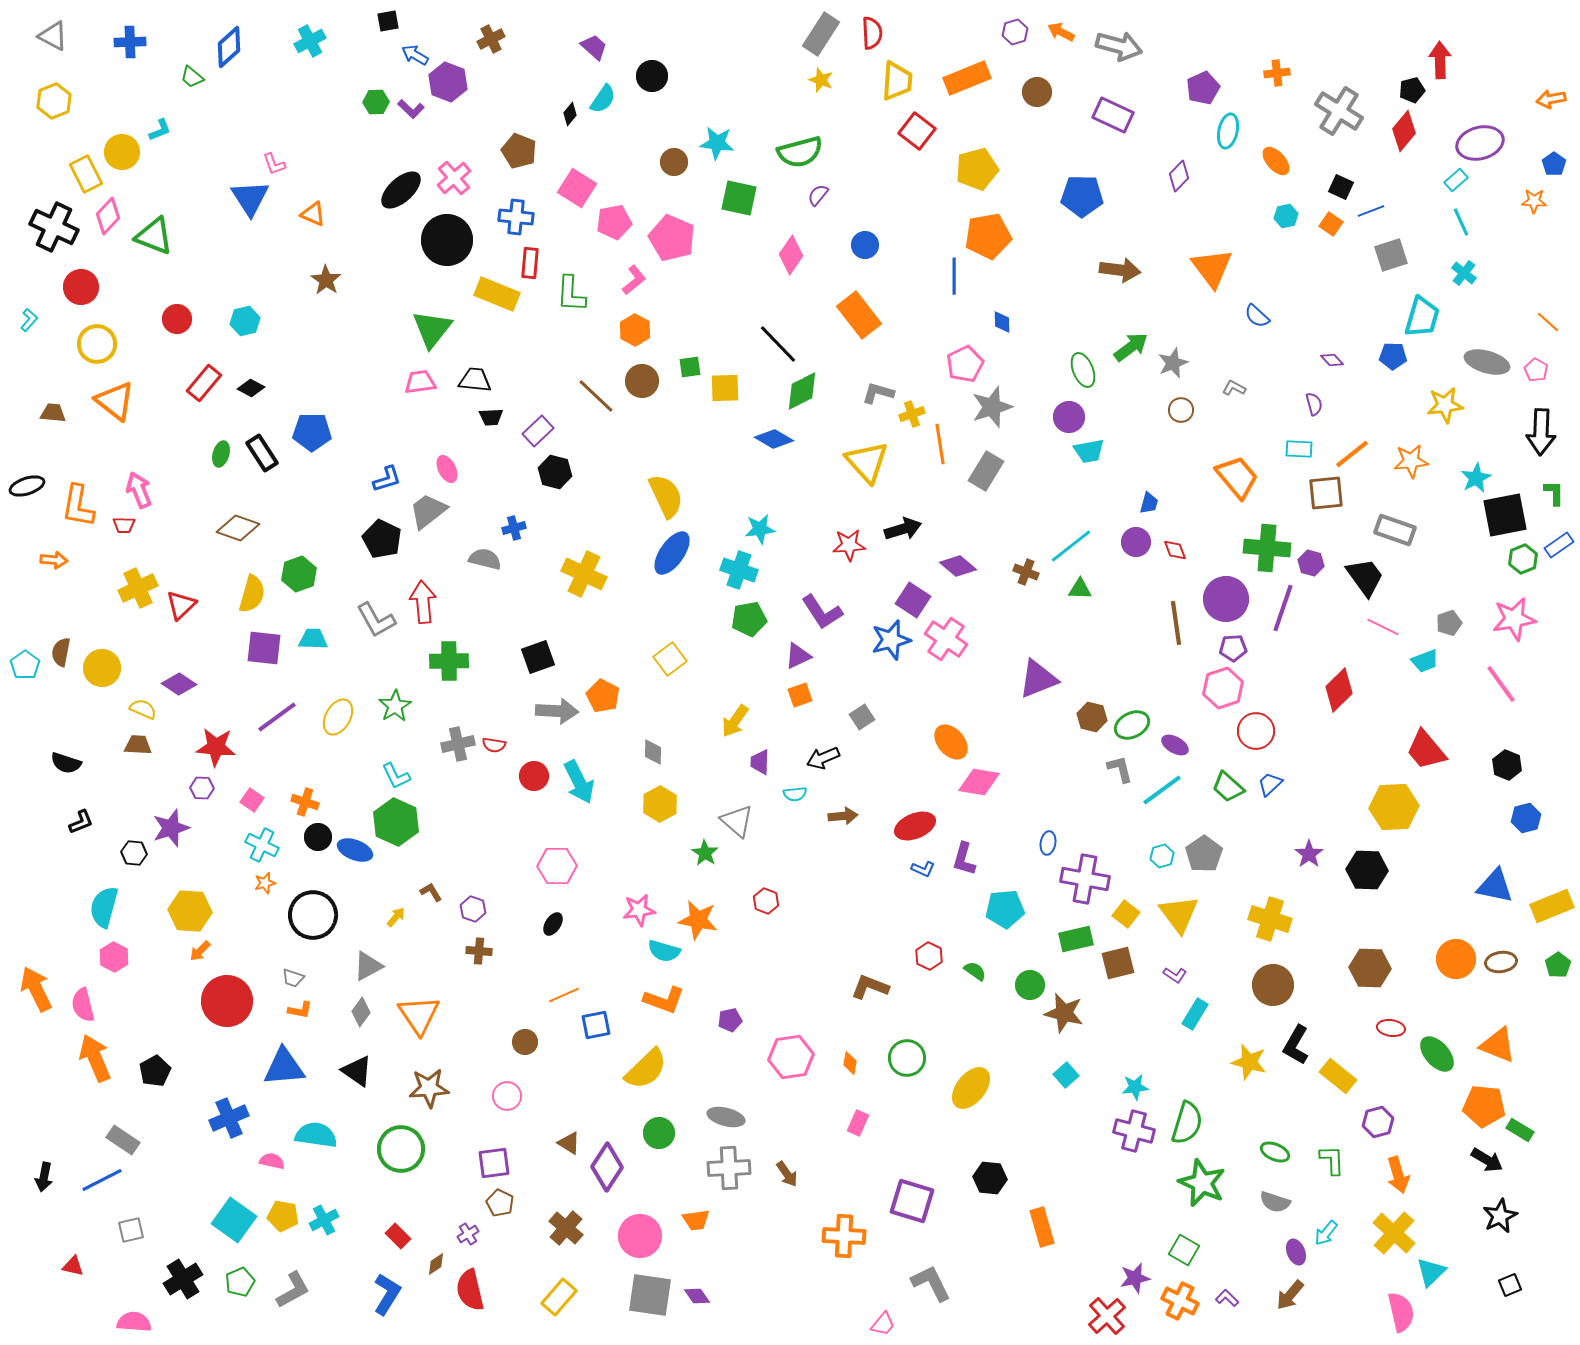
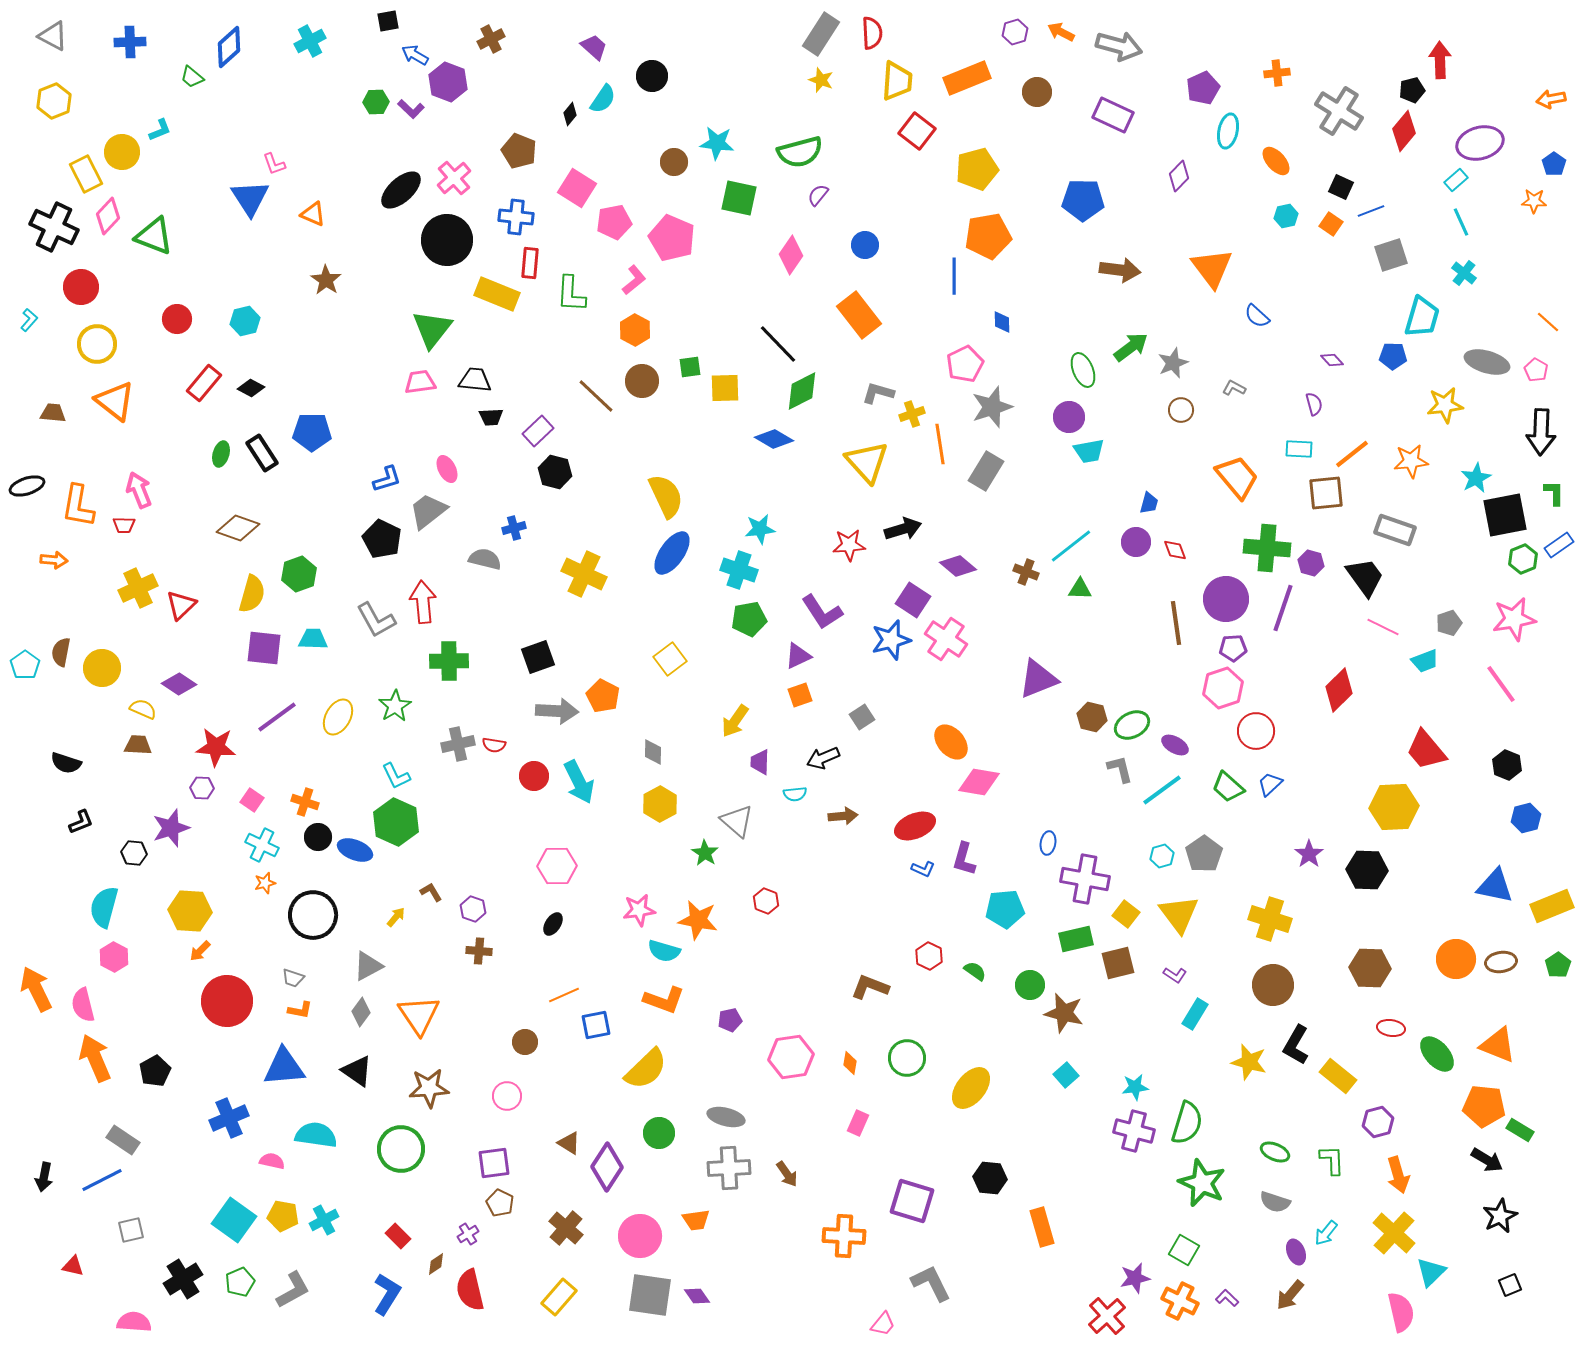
blue pentagon at (1082, 196): moved 1 px right, 4 px down
